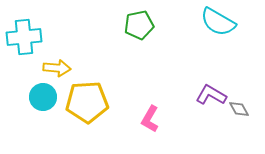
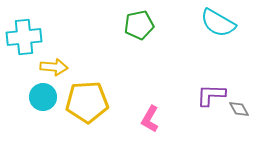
cyan semicircle: moved 1 px down
yellow arrow: moved 3 px left, 1 px up
purple L-shape: rotated 28 degrees counterclockwise
